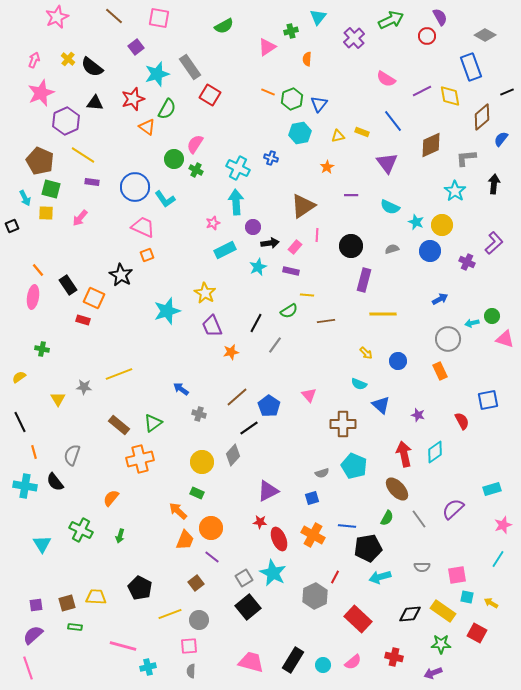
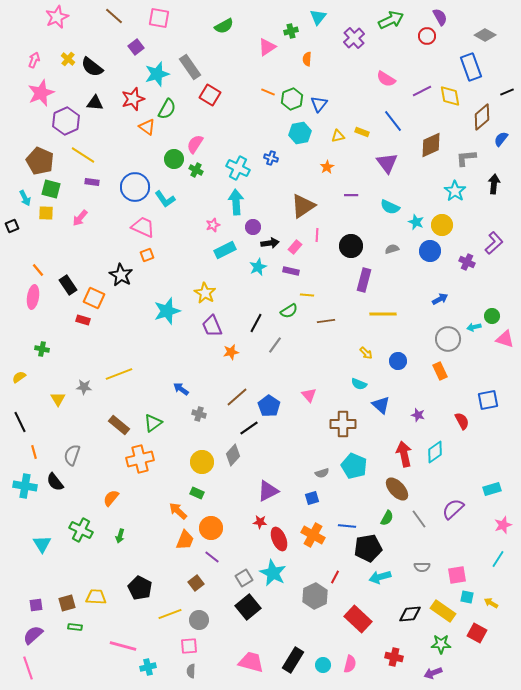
pink star at (213, 223): moved 2 px down
cyan arrow at (472, 323): moved 2 px right, 4 px down
pink semicircle at (353, 662): moved 3 px left, 2 px down; rotated 36 degrees counterclockwise
